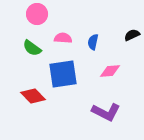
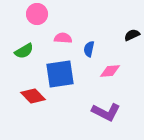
blue semicircle: moved 4 px left, 7 px down
green semicircle: moved 8 px left, 3 px down; rotated 66 degrees counterclockwise
blue square: moved 3 px left
